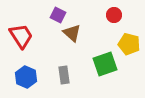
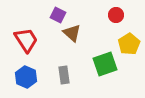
red circle: moved 2 px right
red trapezoid: moved 5 px right, 4 px down
yellow pentagon: rotated 25 degrees clockwise
